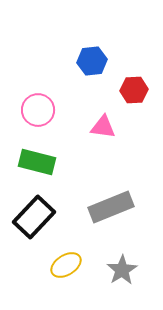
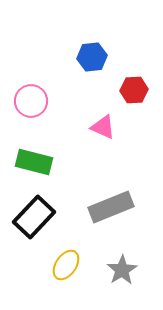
blue hexagon: moved 4 px up
pink circle: moved 7 px left, 9 px up
pink triangle: rotated 16 degrees clockwise
green rectangle: moved 3 px left
yellow ellipse: rotated 24 degrees counterclockwise
